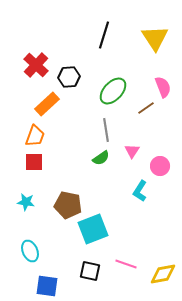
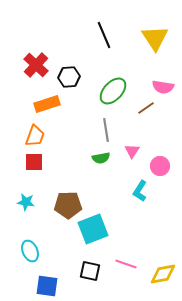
black line: rotated 40 degrees counterclockwise
pink semicircle: rotated 120 degrees clockwise
orange rectangle: rotated 25 degrees clockwise
green semicircle: rotated 24 degrees clockwise
brown pentagon: rotated 12 degrees counterclockwise
